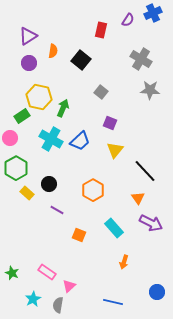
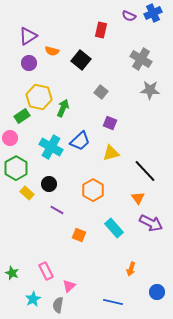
purple semicircle: moved 1 px right, 4 px up; rotated 80 degrees clockwise
orange semicircle: moved 1 px left; rotated 96 degrees clockwise
cyan cross: moved 8 px down
yellow triangle: moved 4 px left, 3 px down; rotated 36 degrees clockwise
orange arrow: moved 7 px right, 7 px down
pink rectangle: moved 1 px left, 1 px up; rotated 30 degrees clockwise
